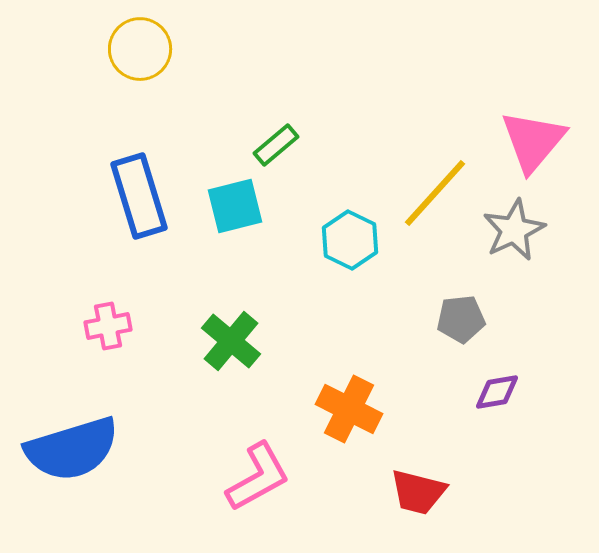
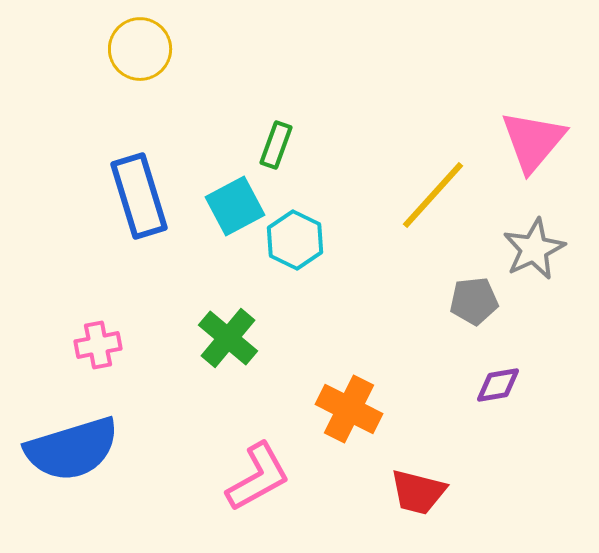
green rectangle: rotated 30 degrees counterclockwise
yellow line: moved 2 px left, 2 px down
cyan square: rotated 14 degrees counterclockwise
gray star: moved 20 px right, 19 px down
cyan hexagon: moved 55 px left
gray pentagon: moved 13 px right, 18 px up
pink cross: moved 10 px left, 19 px down
green cross: moved 3 px left, 3 px up
purple diamond: moved 1 px right, 7 px up
